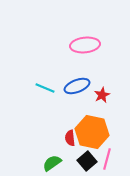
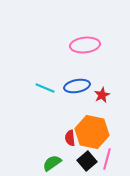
blue ellipse: rotated 10 degrees clockwise
